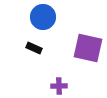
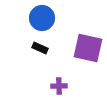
blue circle: moved 1 px left, 1 px down
black rectangle: moved 6 px right
